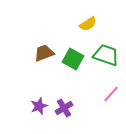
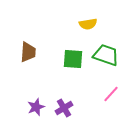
yellow semicircle: rotated 24 degrees clockwise
brown trapezoid: moved 16 px left, 1 px up; rotated 115 degrees clockwise
green square: rotated 25 degrees counterclockwise
purple star: moved 3 px left, 1 px down
